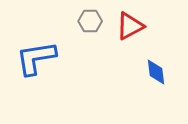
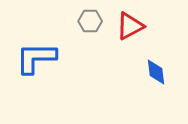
blue L-shape: rotated 9 degrees clockwise
